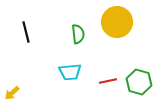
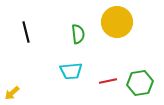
cyan trapezoid: moved 1 px right, 1 px up
green hexagon: moved 1 px right, 1 px down; rotated 25 degrees counterclockwise
